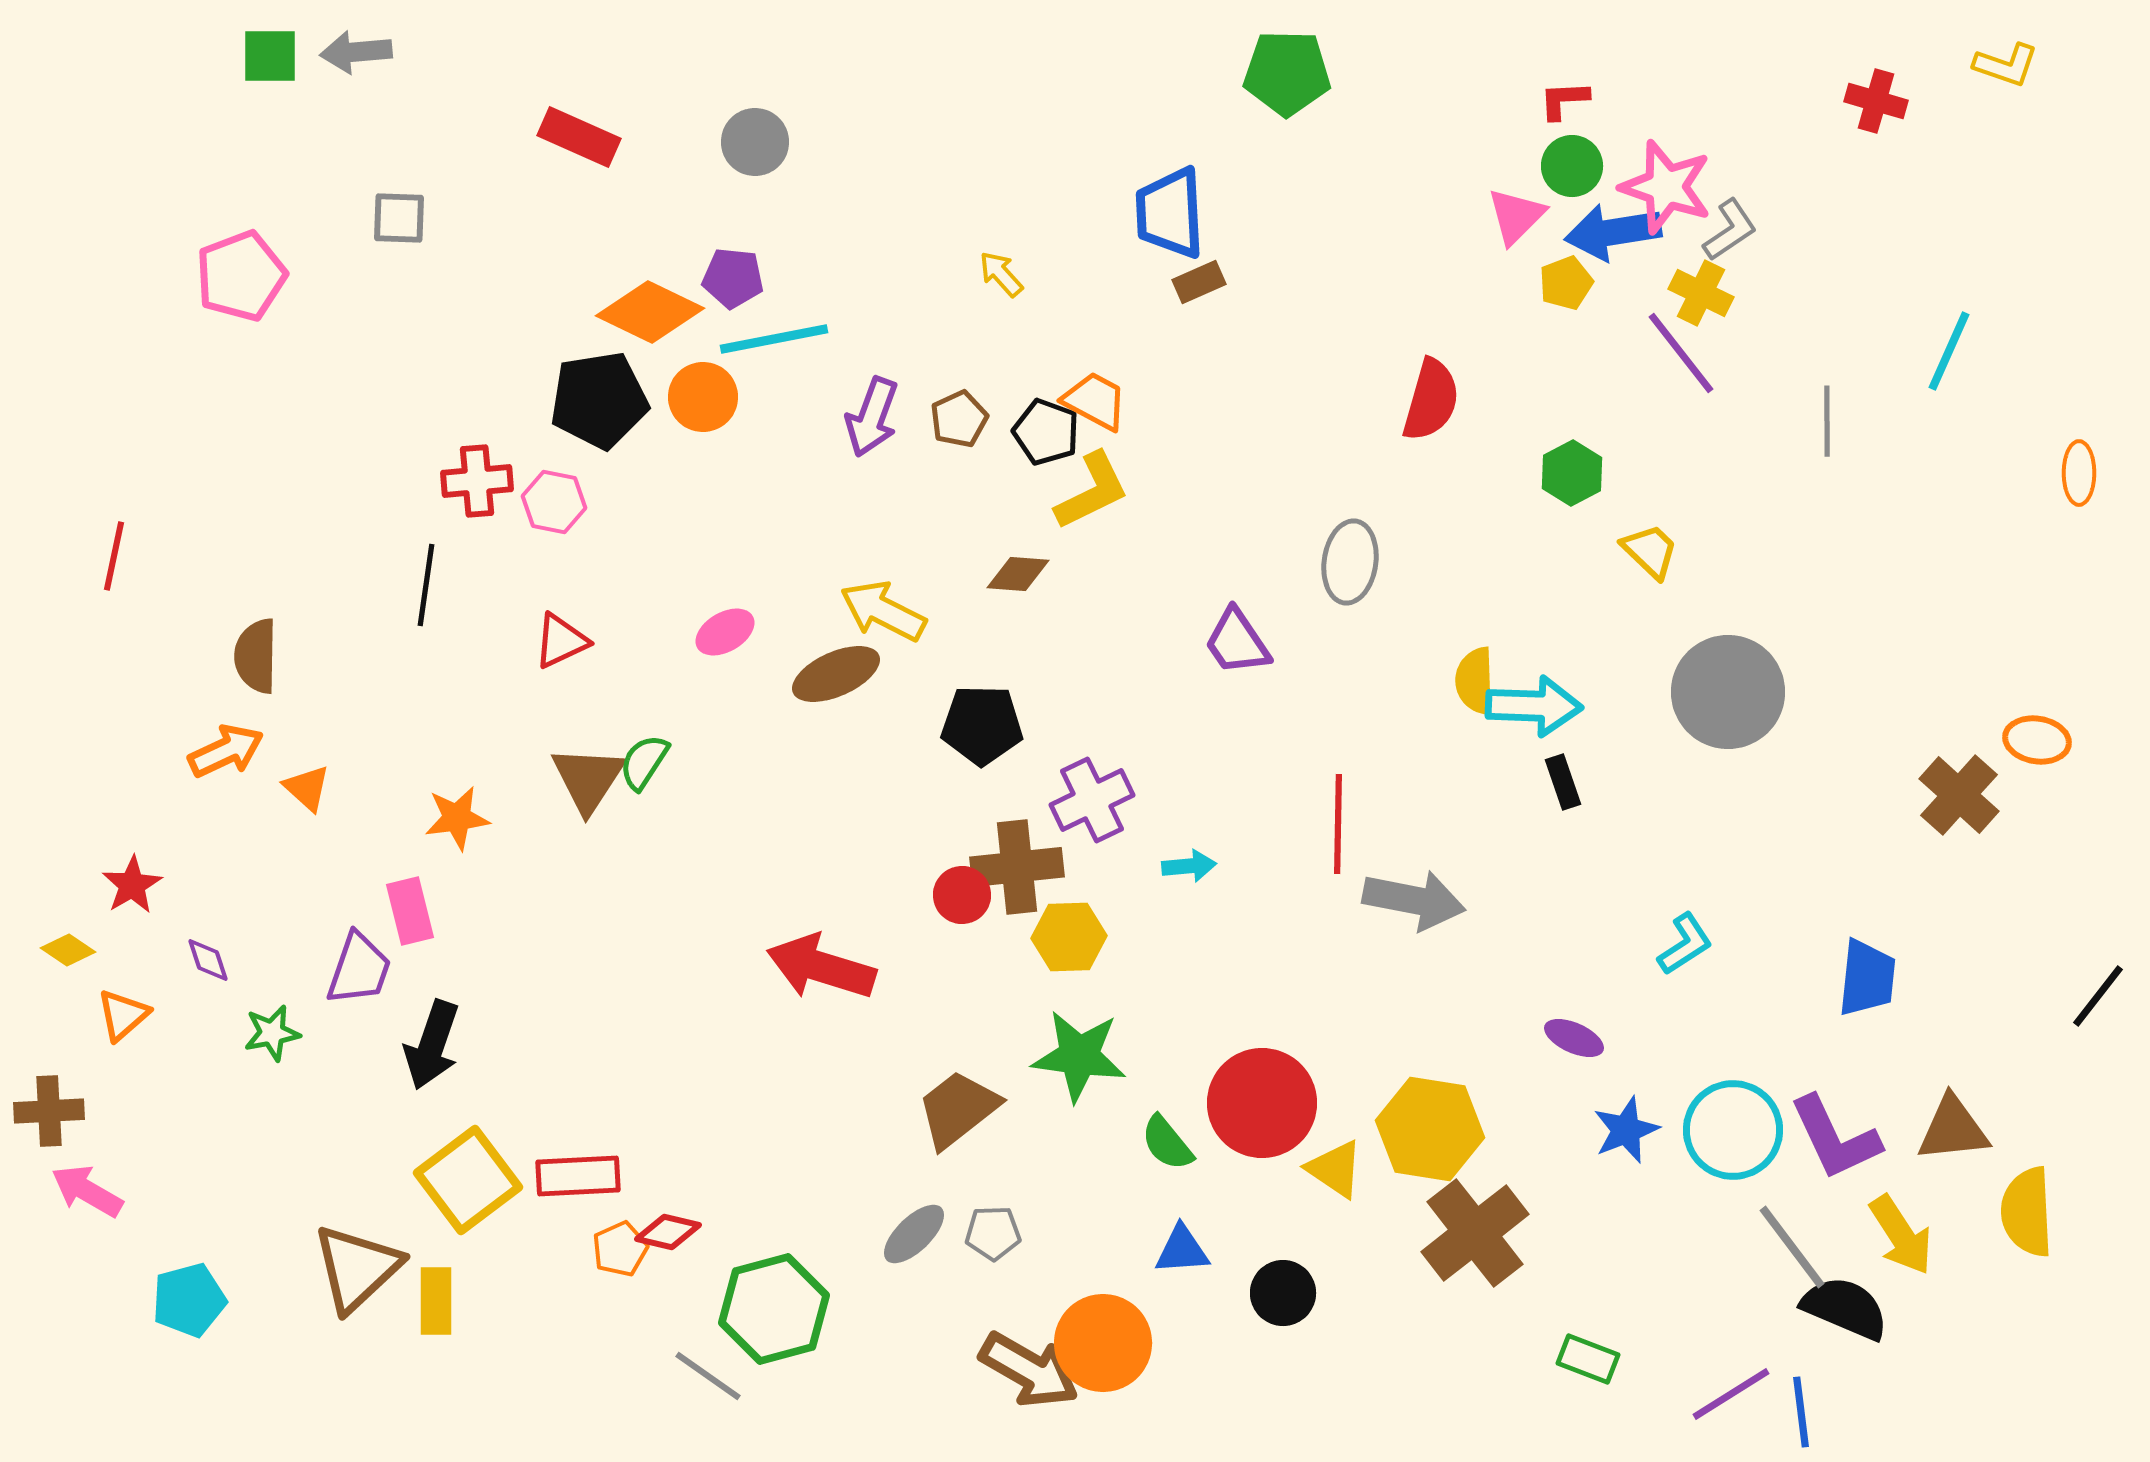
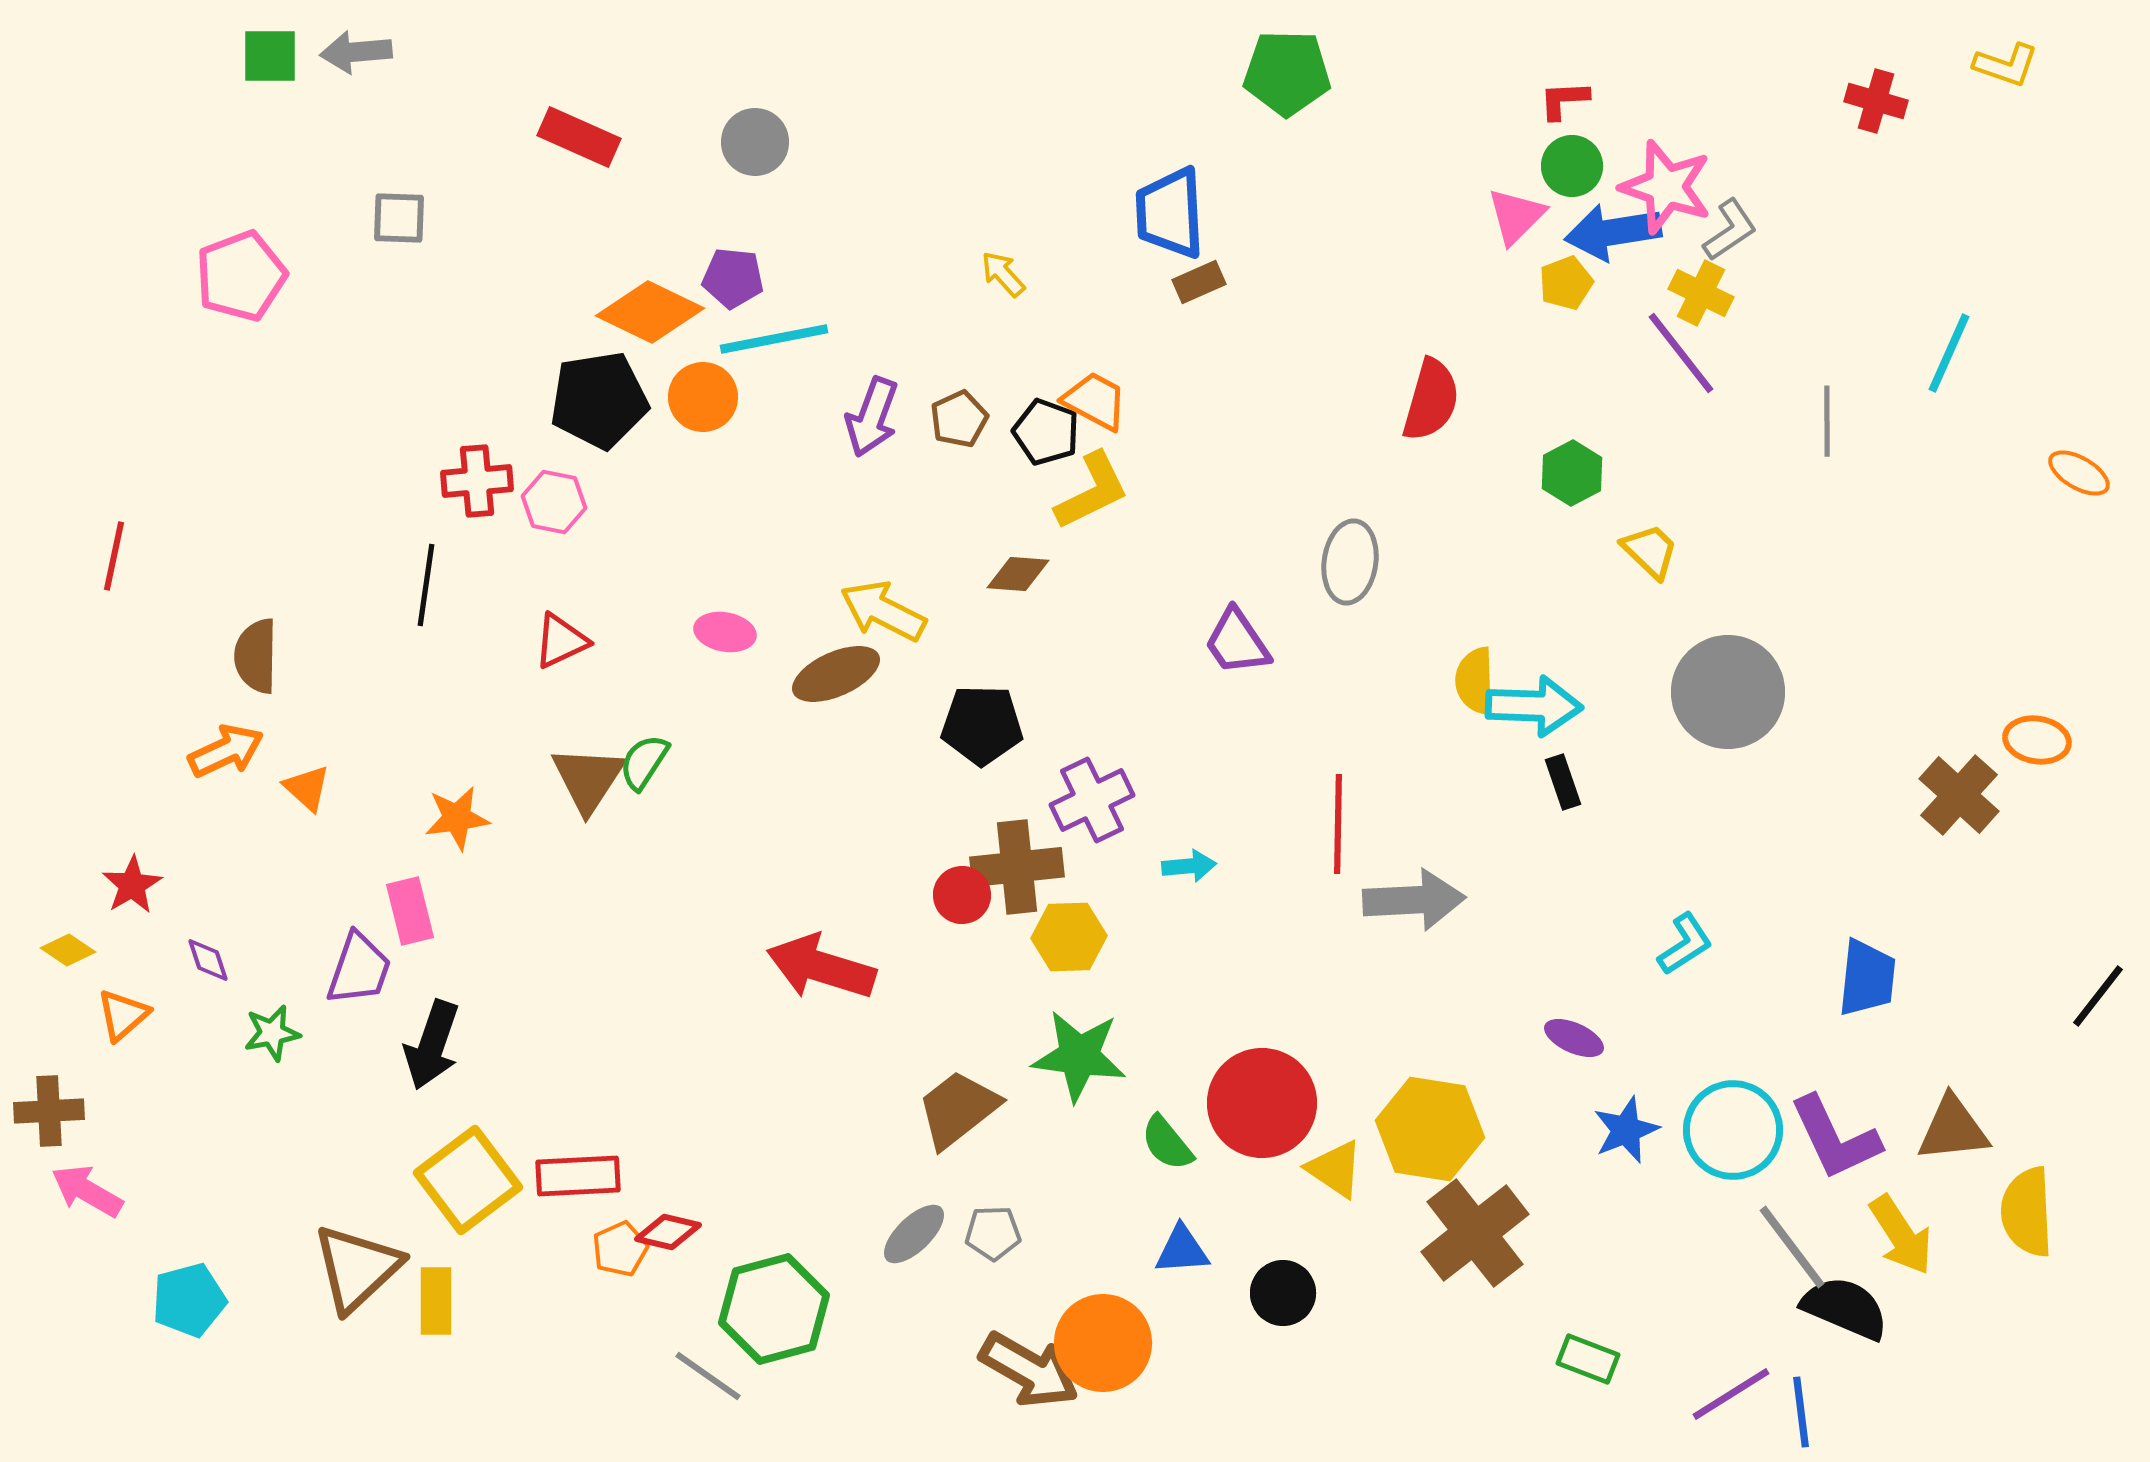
yellow arrow at (1001, 274): moved 2 px right
cyan line at (1949, 351): moved 2 px down
orange ellipse at (2079, 473): rotated 60 degrees counterclockwise
pink ellipse at (725, 632): rotated 40 degrees clockwise
gray arrow at (1414, 900): rotated 14 degrees counterclockwise
